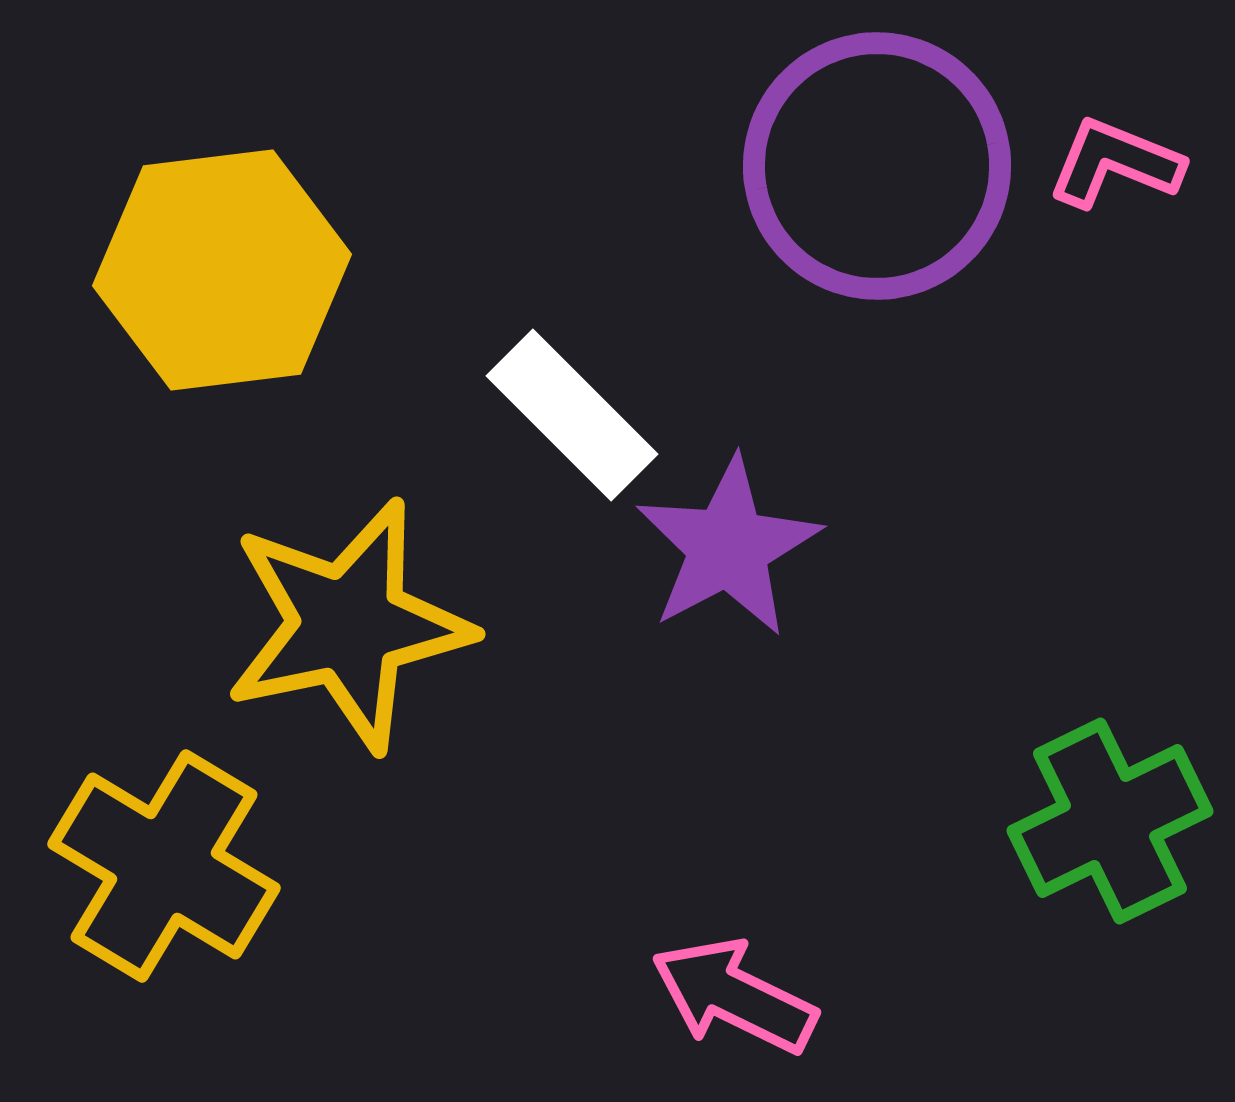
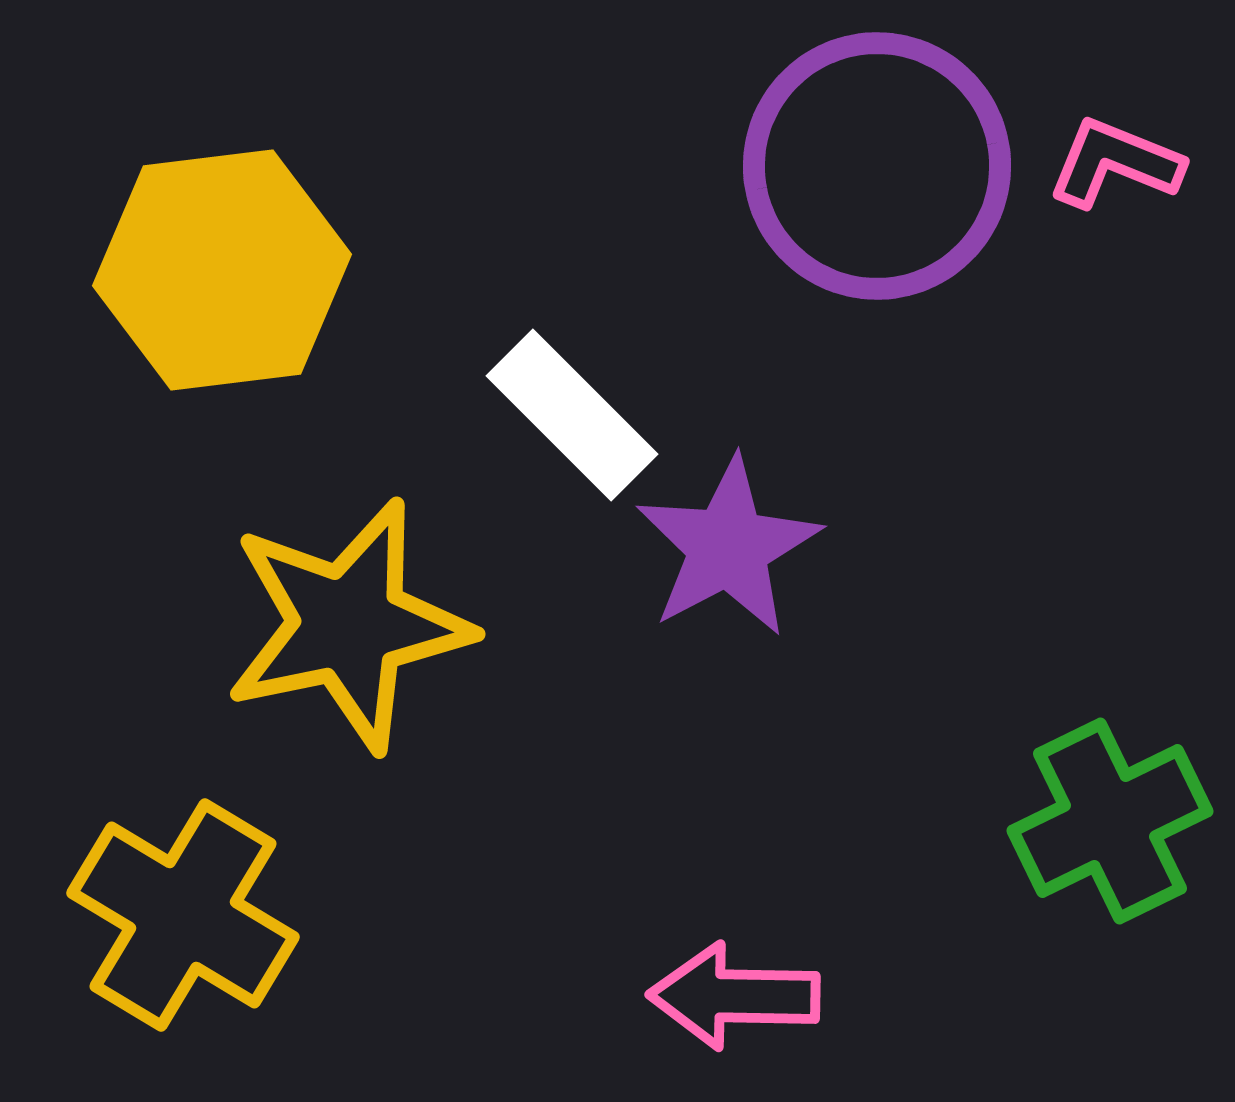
yellow cross: moved 19 px right, 49 px down
pink arrow: rotated 25 degrees counterclockwise
